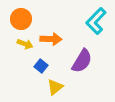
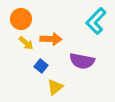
yellow arrow: moved 1 px right, 1 px up; rotated 21 degrees clockwise
purple semicircle: rotated 70 degrees clockwise
